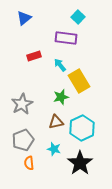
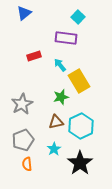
blue triangle: moved 5 px up
cyan hexagon: moved 1 px left, 2 px up
cyan star: rotated 24 degrees clockwise
orange semicircle: moved 2 px left, 1 px down
